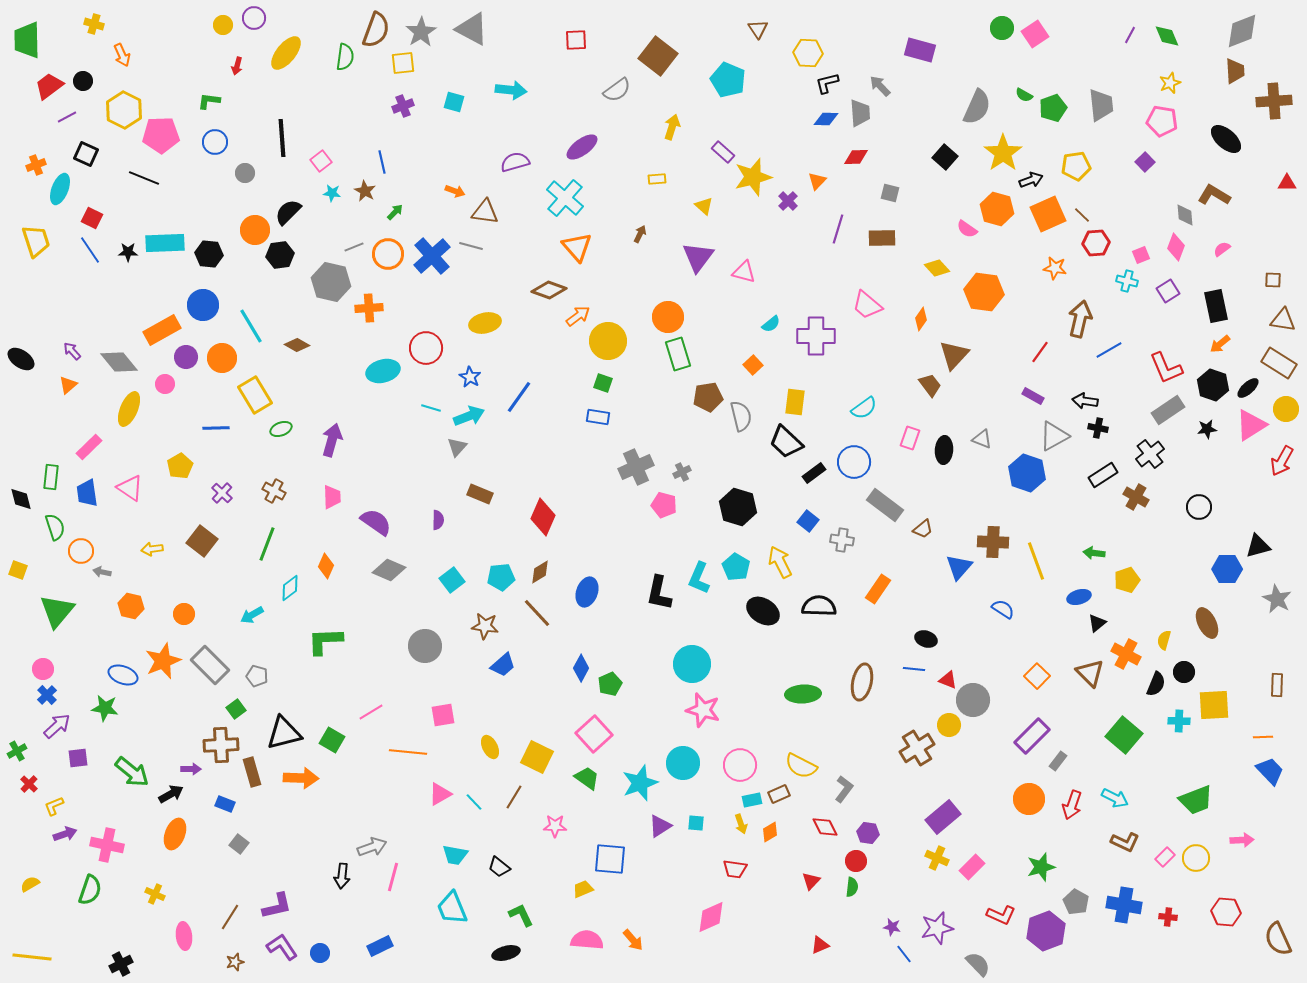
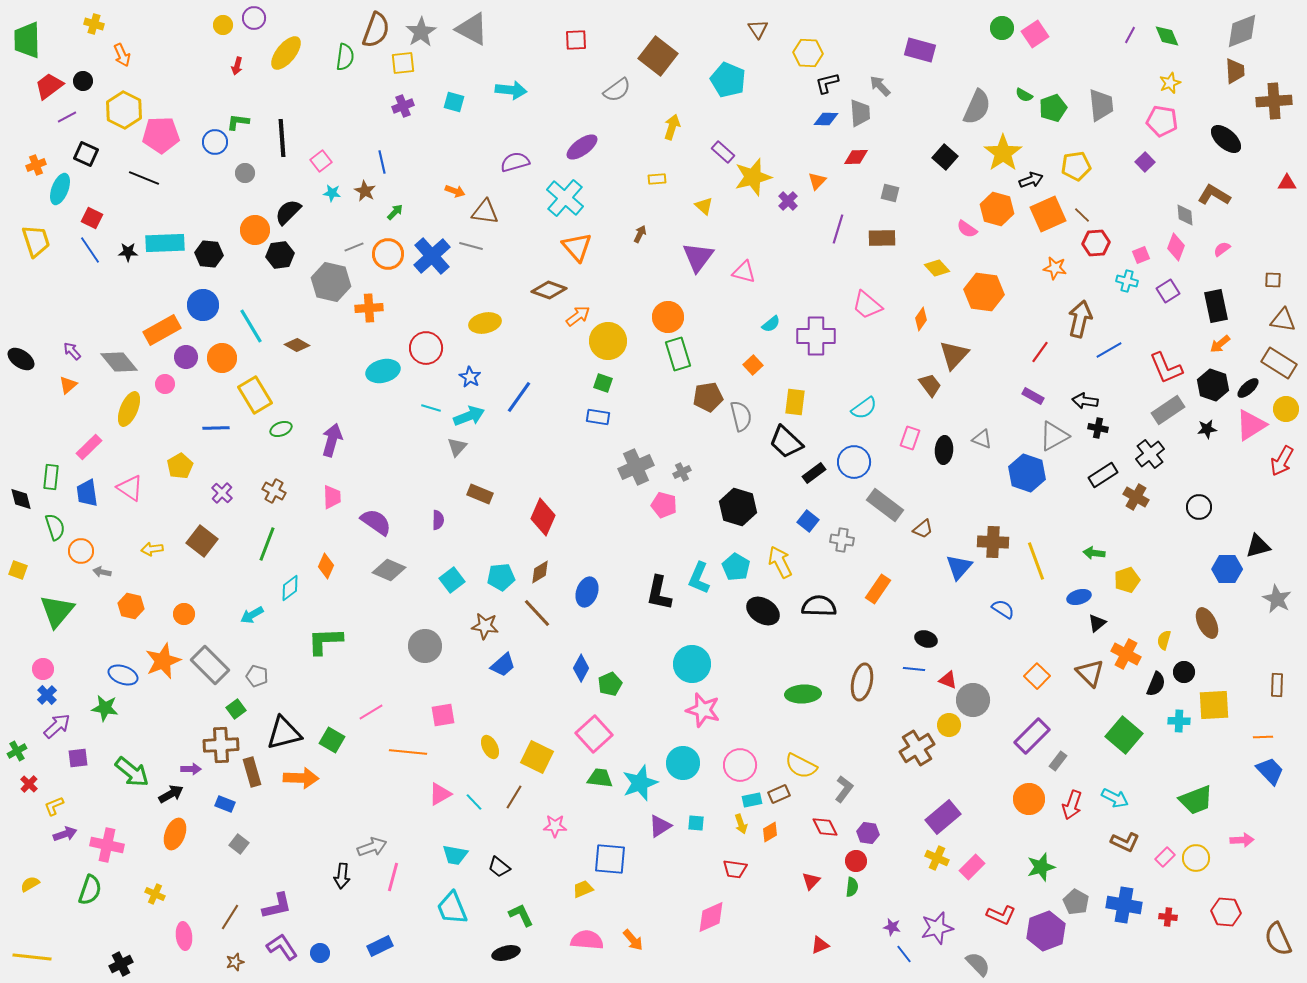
green L-shape at (209, 101): moved 29 px right, 21 px down
green trapezoid at (587, 778): moved 13 px right; rotated 28 degrees counterclockwise
